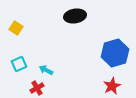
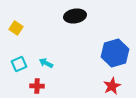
cyan arrow: moved 7 px up
red cross: moved 2 px up; rotated 32 degrees clockwise
